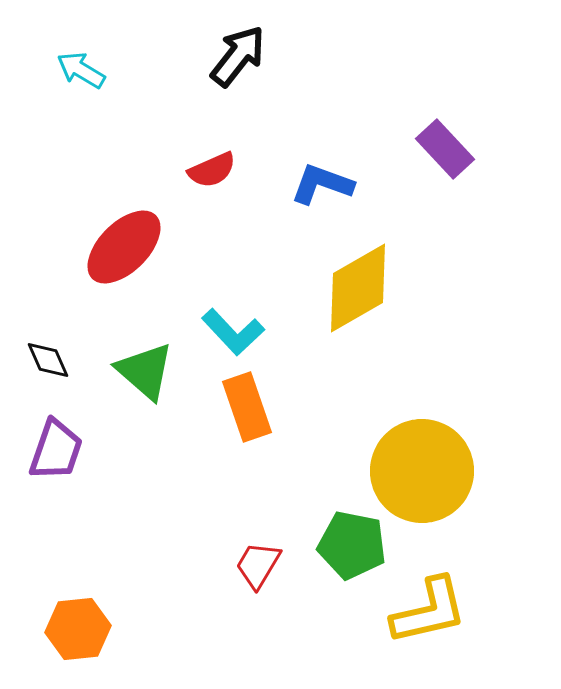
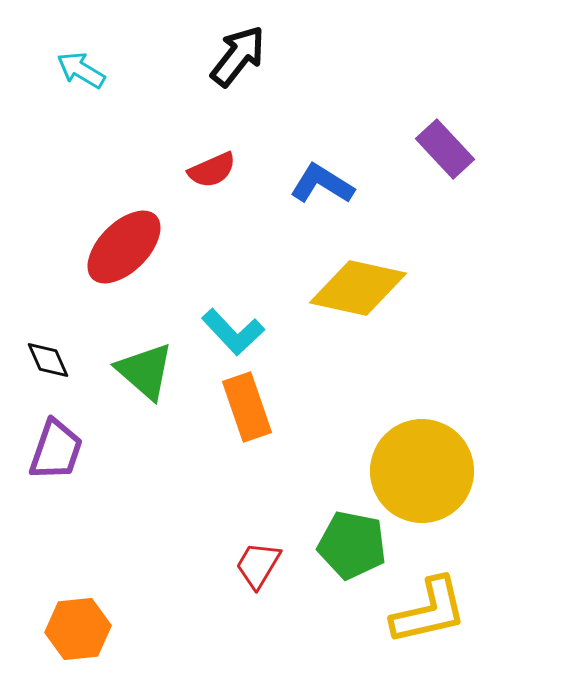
blue L-shape: rotated 12 degrees clockwise
yellow diamond: rotated 42 degrees clockwise
